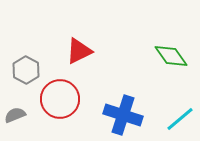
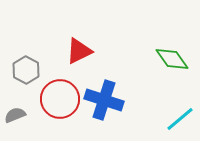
green diamond: moved 1 px right, 3 px down
blue cross: moved 19 px left, 15 px up
